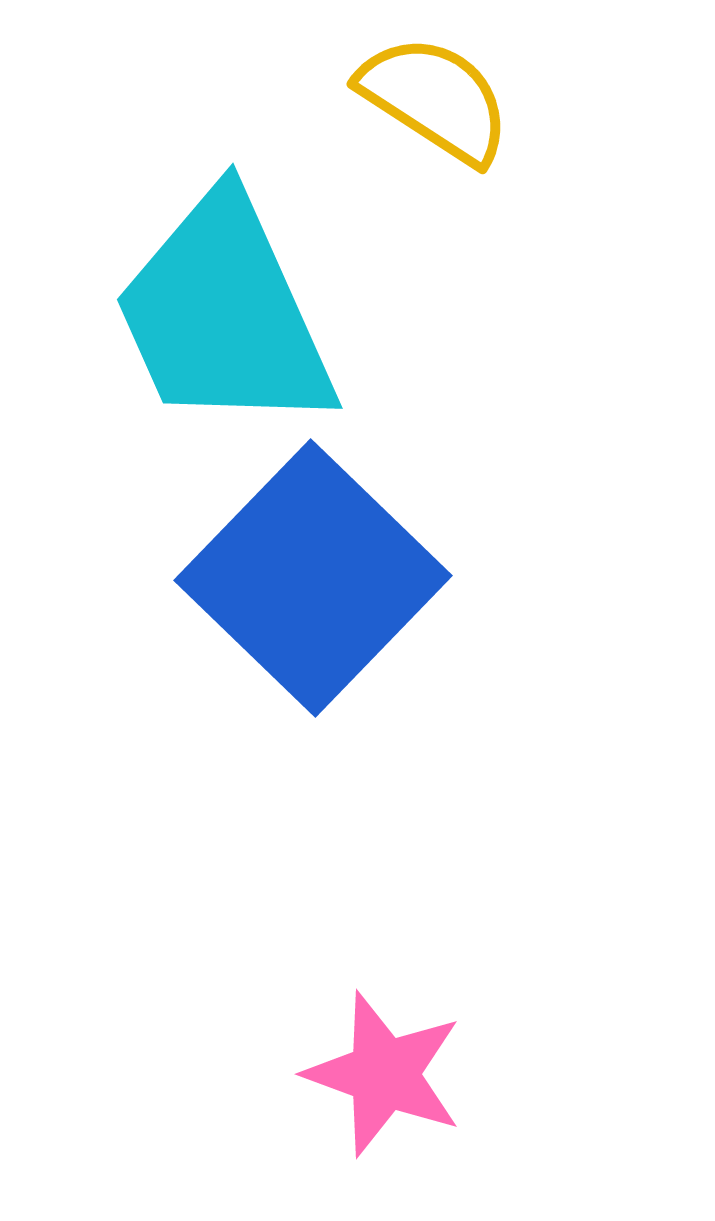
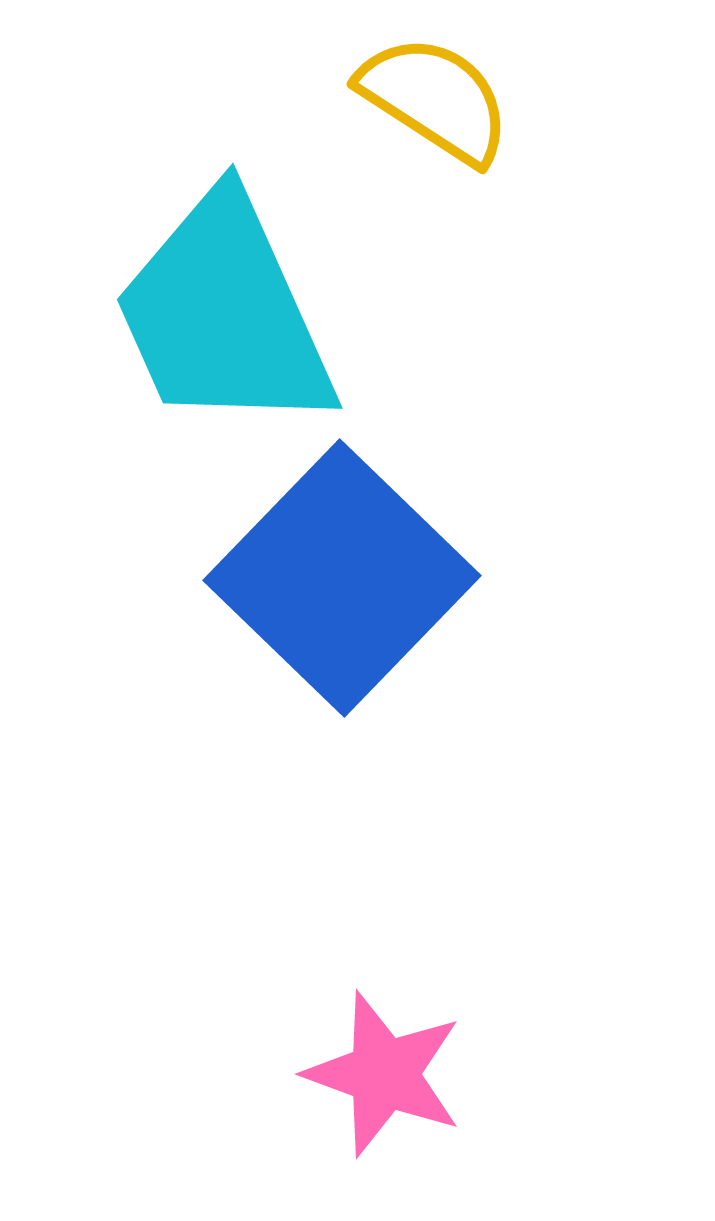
blue square: moved 29 px right
